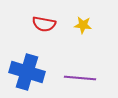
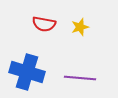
yellow star: moved 3 px left, 2 px down; rotated 24 degrees counterclockwise
